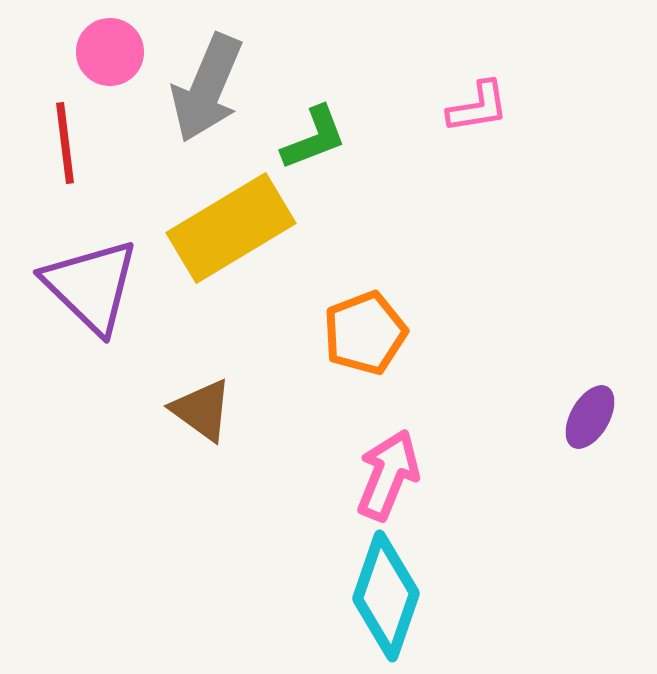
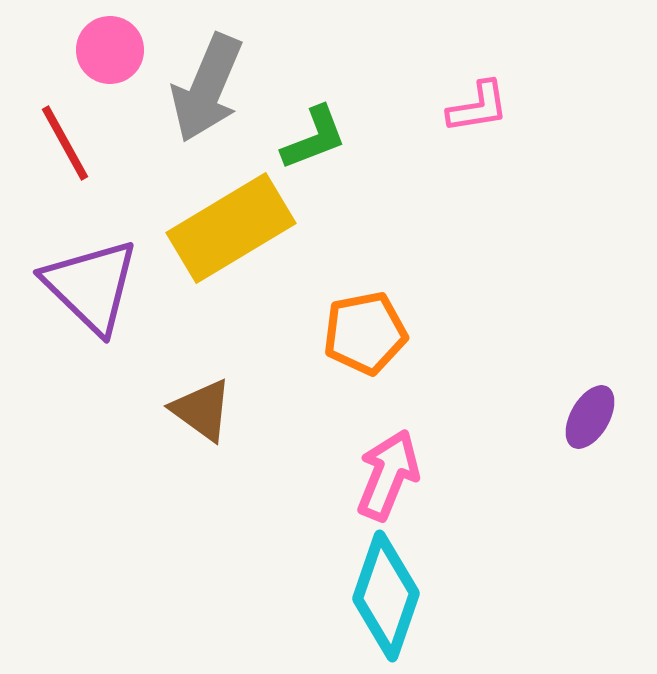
pink circle: moved 2 px up
red line: rotated 22 degrees counterclockwise
orange pentagon: rotated 10 degrees clockwise
